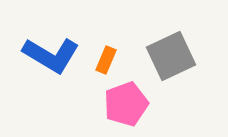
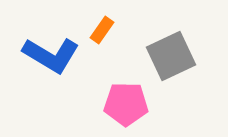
orange rectangle: moved 4 px left, 30 px up; rotated 12 degrees clockwise
pink pentagon: rotated 21 degrees clockwise
